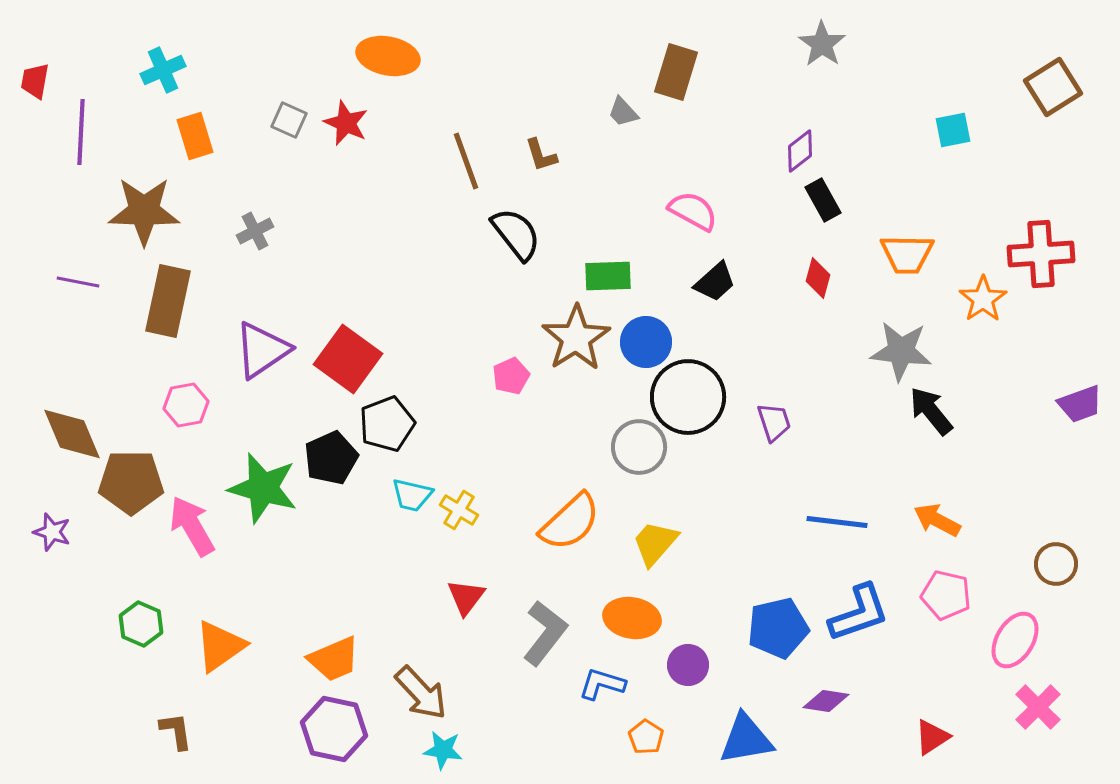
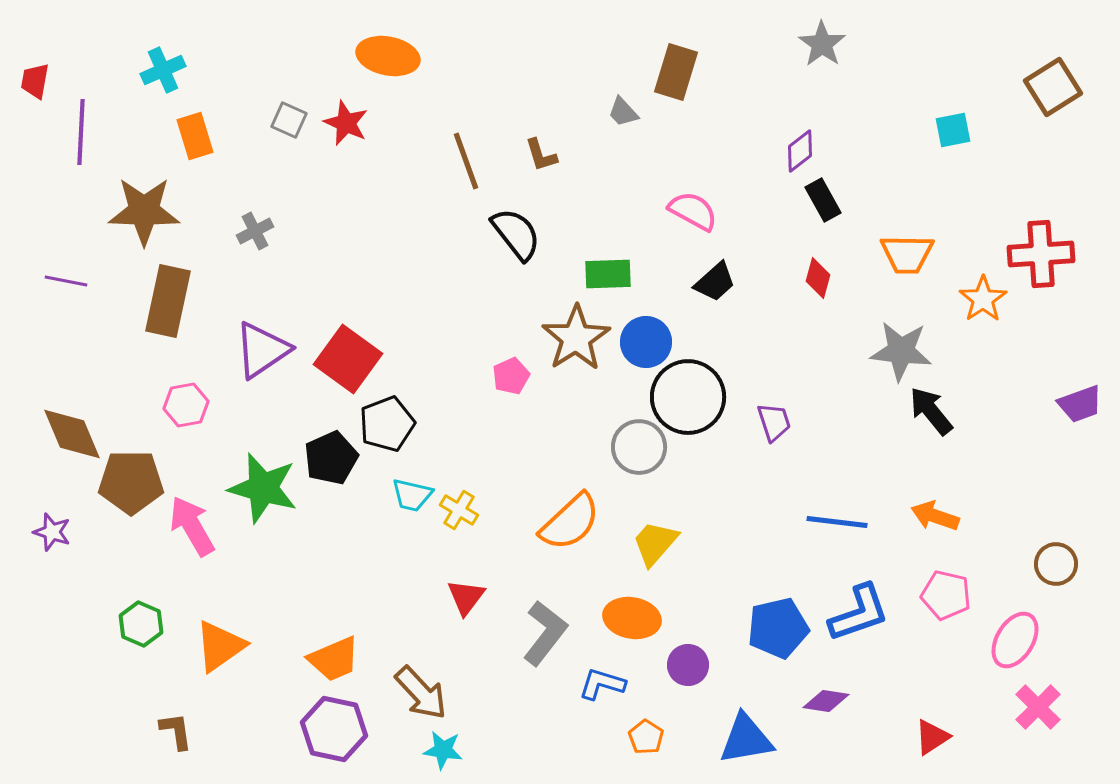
green rectangle at (608, 276): moved 2 px up
purple line at (78, 282): moved 12 px left, 1 px up
orange arrow at (937, 520): moved 2 px left, 4 px up; rotated 9 degrees counterclockwise
